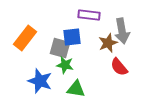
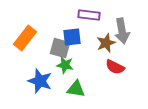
brown star: moved 2 px left
red semicircle: moved 4 px left; rotated 24 degrees counterclockwise
